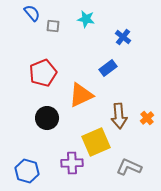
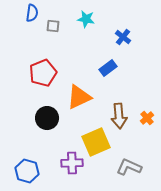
blue semicircle: rotated 48 degrees clockwise
orange triangle: moved 2 px left, 2 px down
